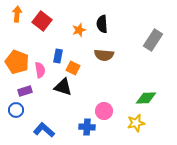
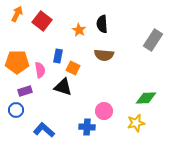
orange arrow: rotated 21 degrees clockwise
orange star: rotated 24 degrees counterclockwise
orange pentagon: rotated 20 degrees counterclockwise
